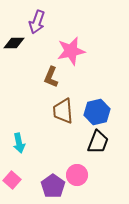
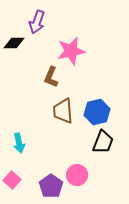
black trapezoid: moved 5 px right
purple pentagon: moved 2 px left
